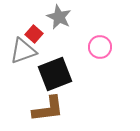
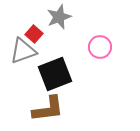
gray star: rotated 25 degrees clockwise
